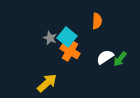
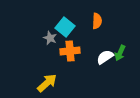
cyan square: moved 2 px left, 10 px up
orange cross: rotated 36 degrees counterclockwise
green arrow: moved 6 px up; rotated 14 degrees counterclockwise
